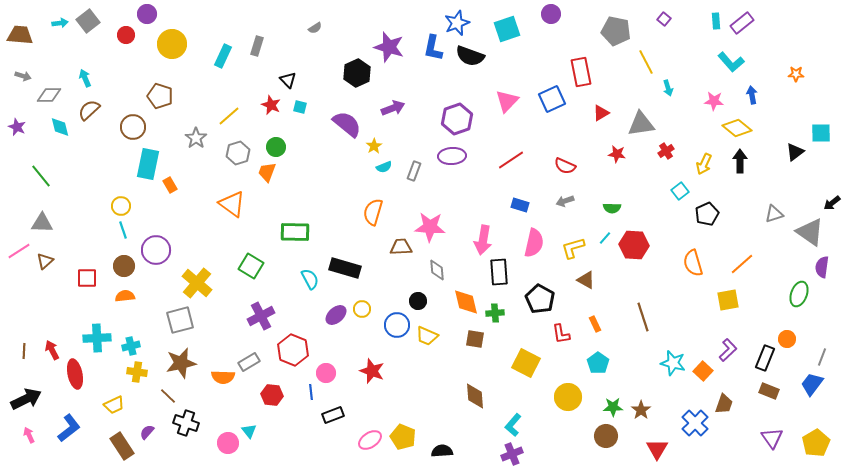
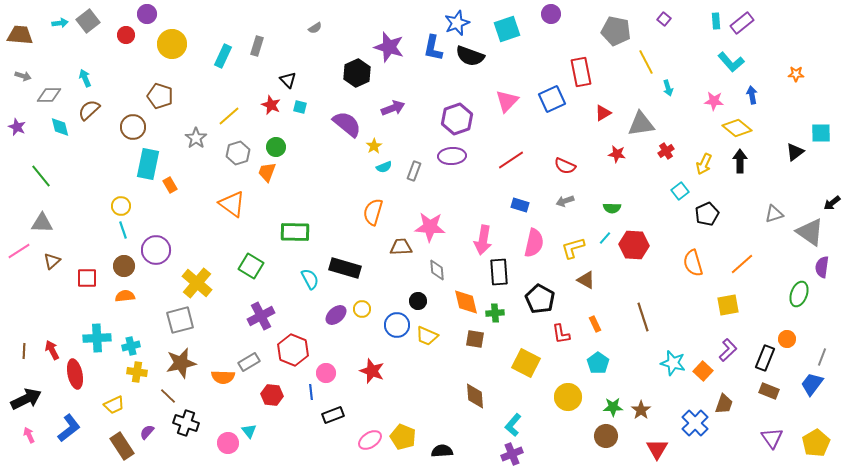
red triangle at (601, 113): moved 2 px right
brown triangle at (45, 261): moved 7 px right
yellow square at (728, 300): moved 5 px down
